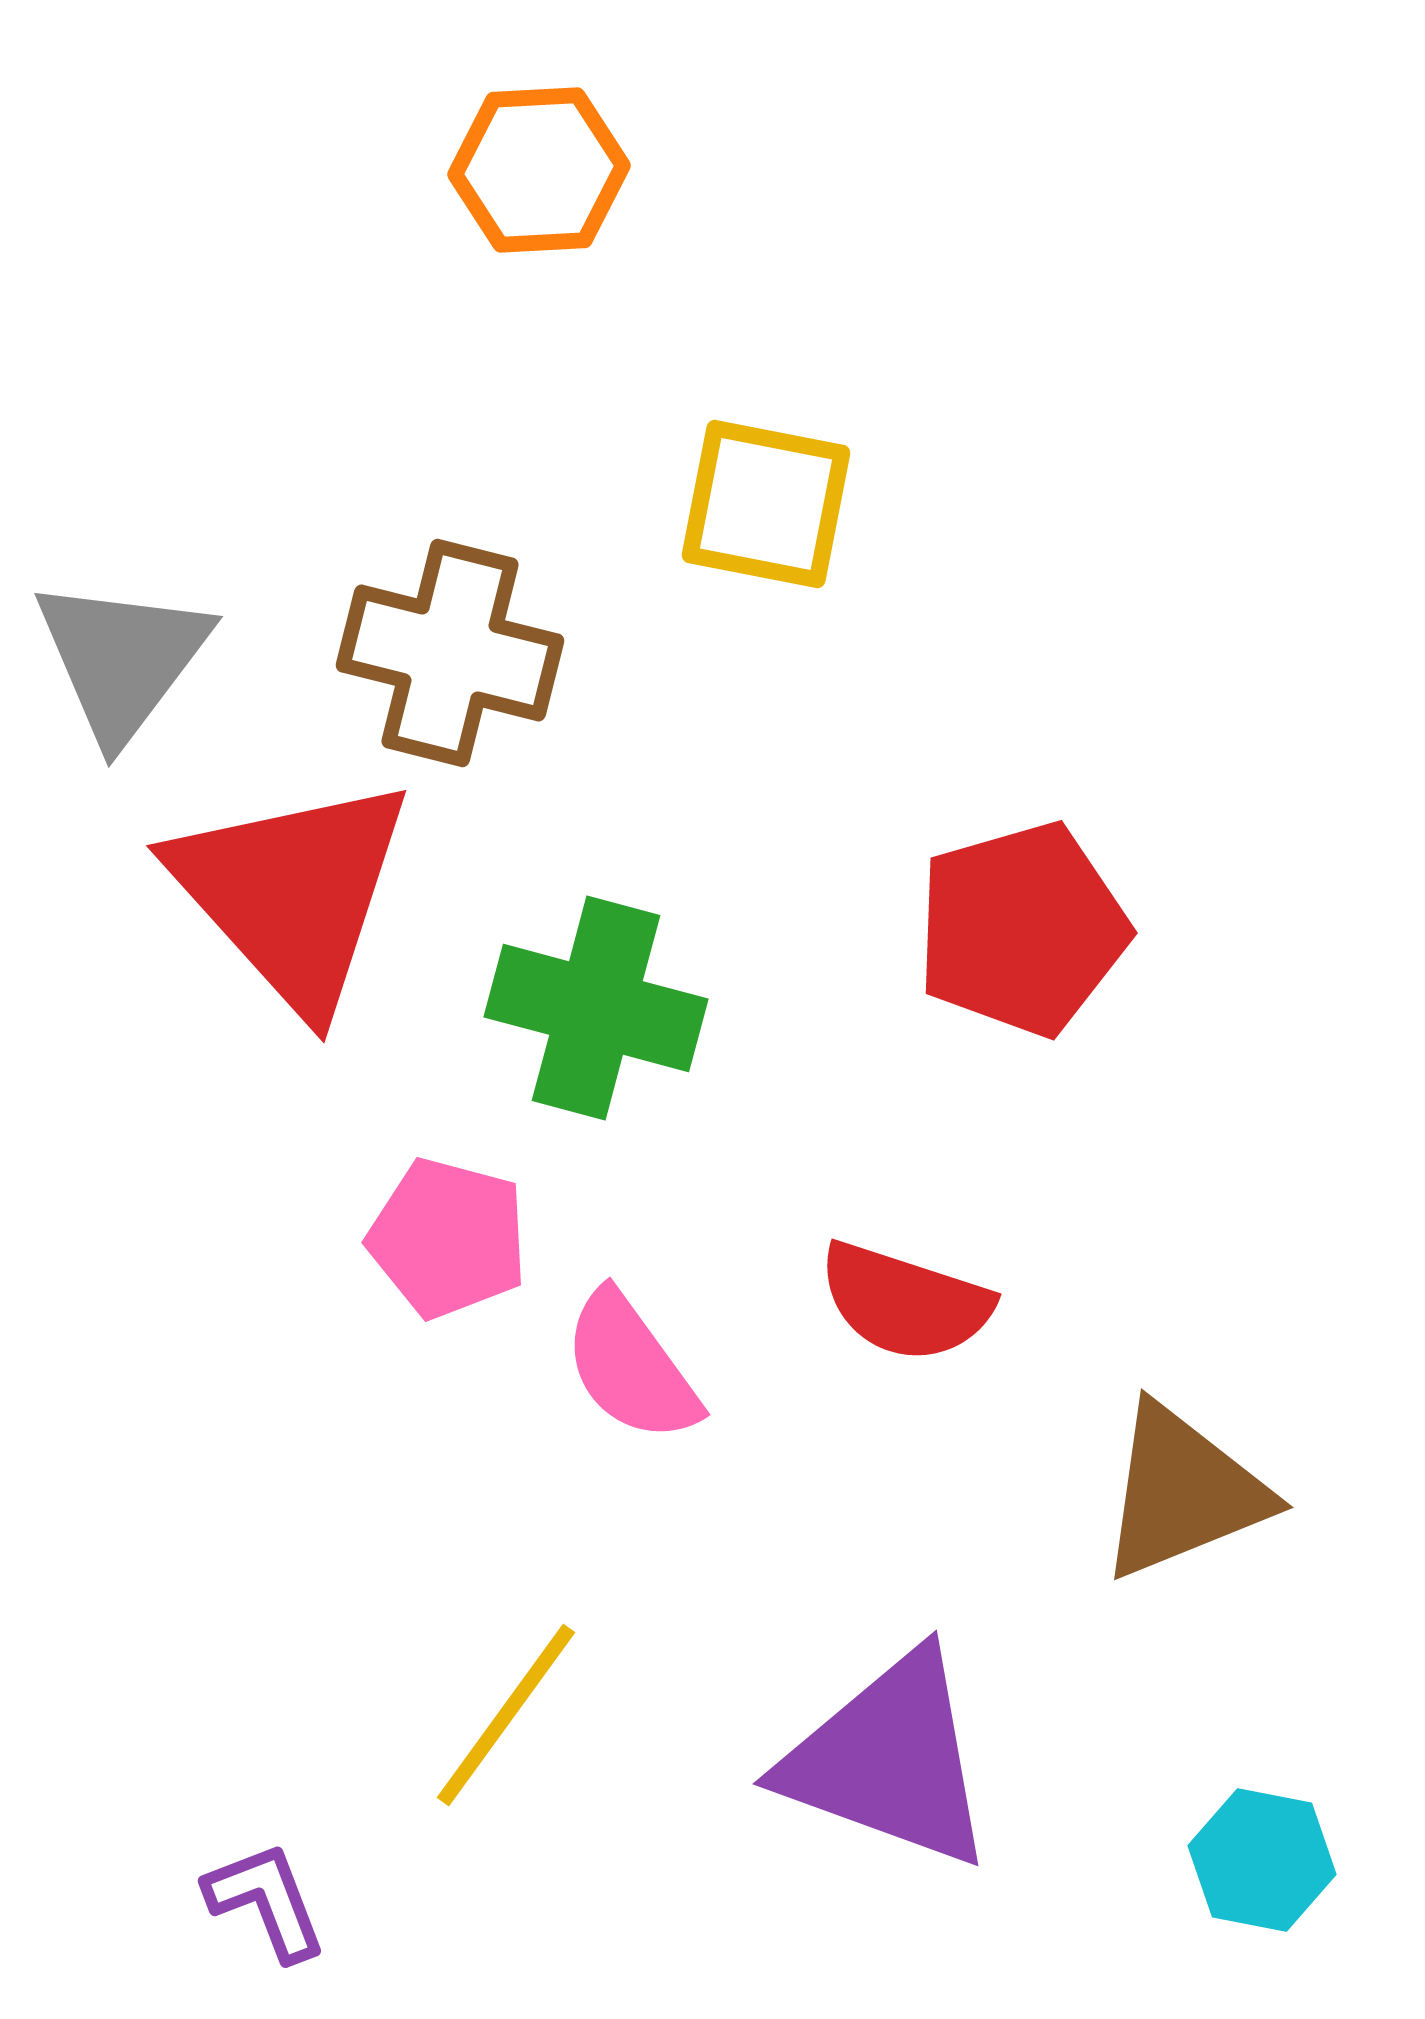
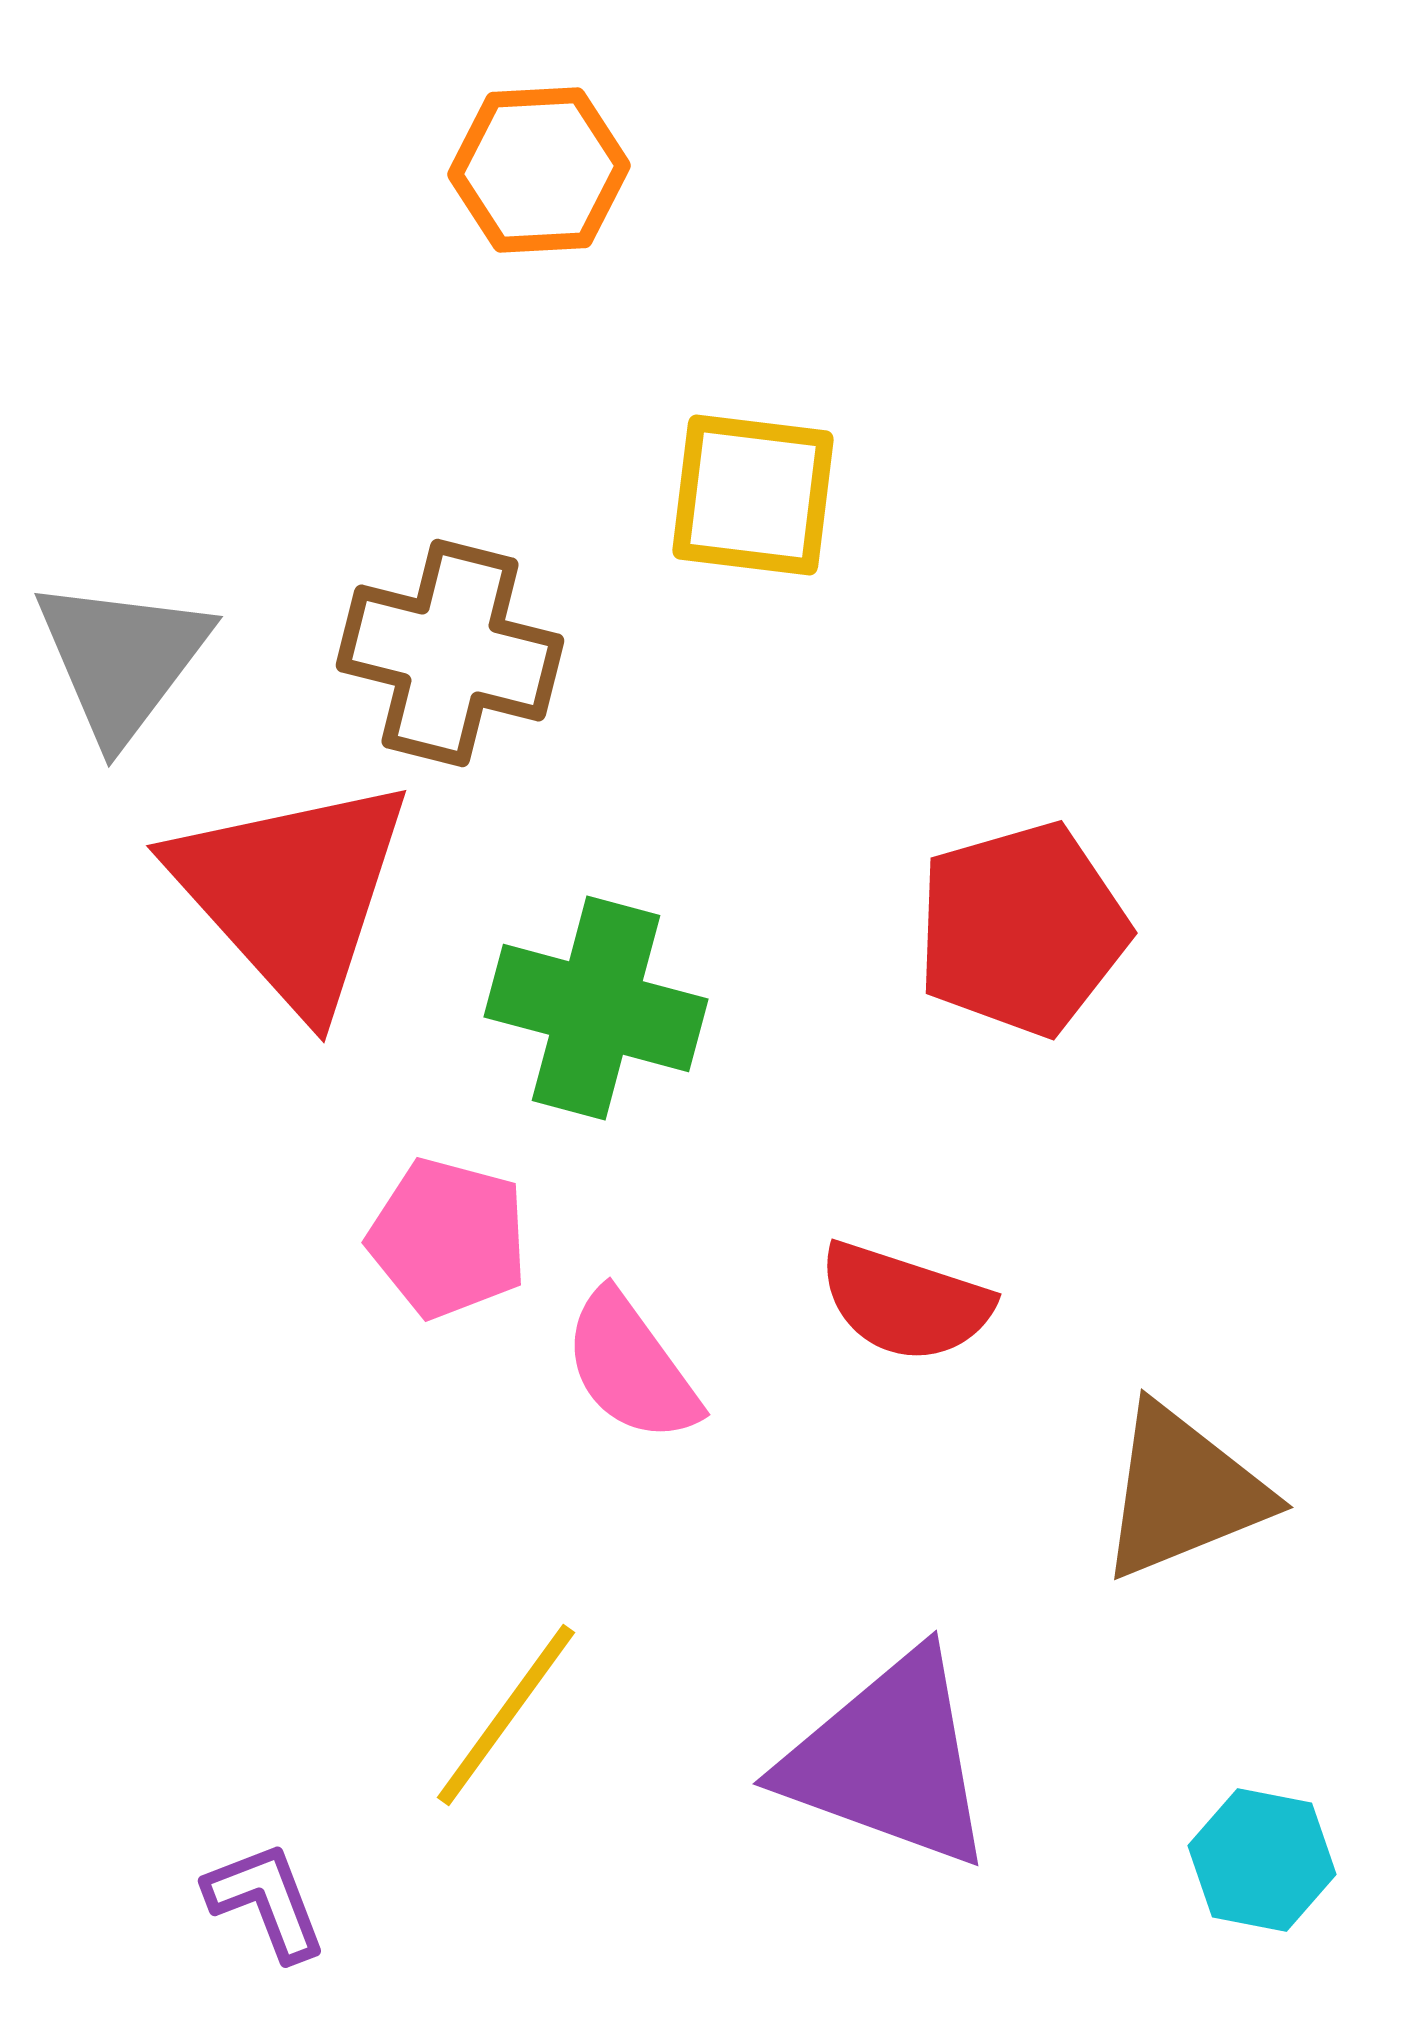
yellow square: moved 13 px left, 9 px up; rotated 4 degrees counterclockwise
